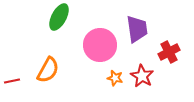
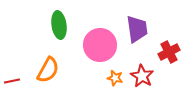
green ellipse: moved 8 px down; rotated 36 degrees counterclockwise
